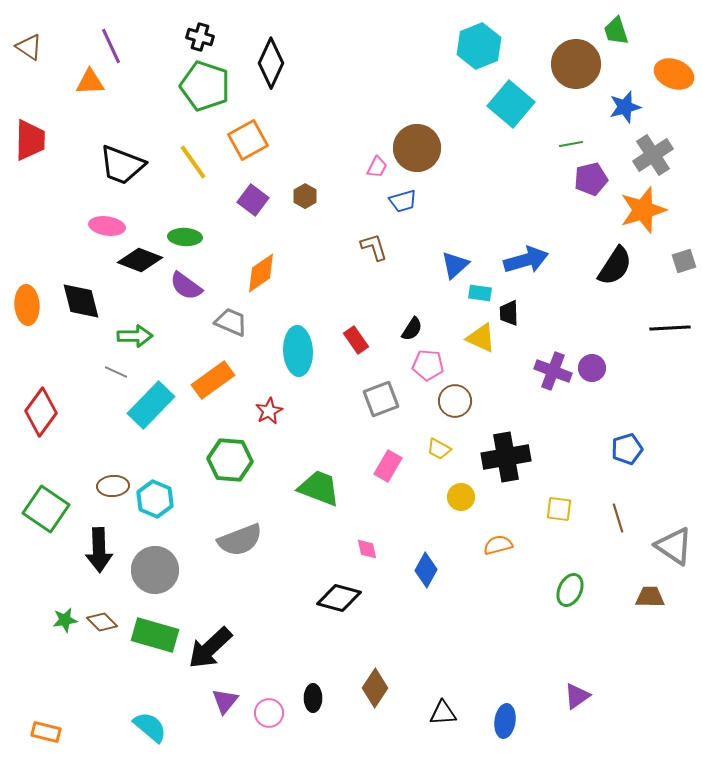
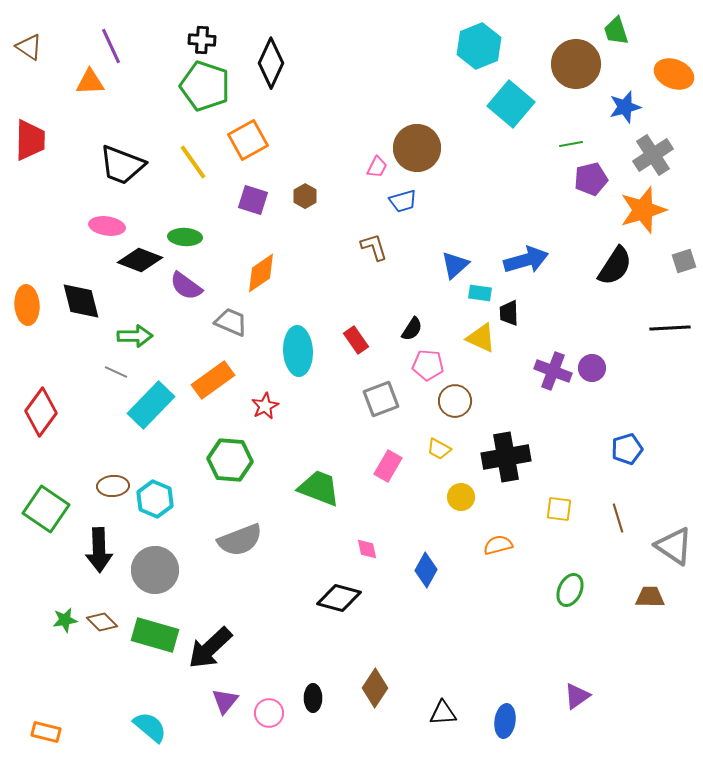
black cross at (200, 37): moved 2 px right, 3 px down; rotated 12 degrees counterclockwise
purple square at (253, 200): rotated 20 degrees counterclockwise
red star at (269, 411): moved 4 px left, 5 px up
